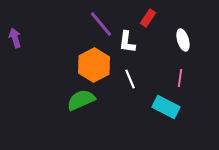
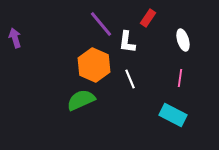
orange hexagon: rotated 8 degrees counterclockwise
cyan rectangle: moved 7 px right, 8 px down
